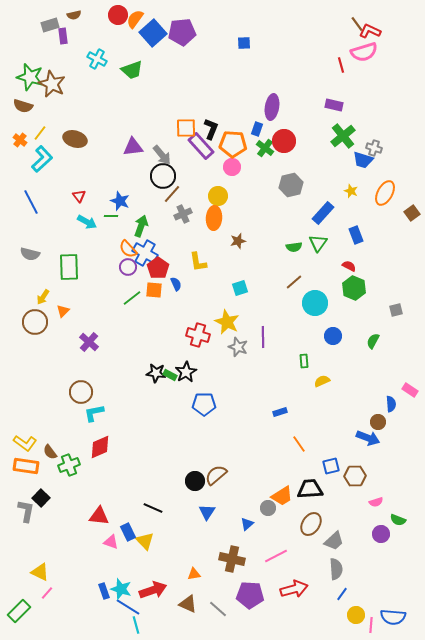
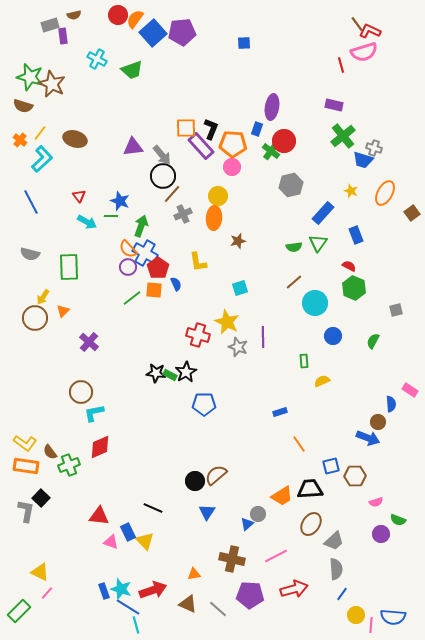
green cross at (265, 148): moved 6 px right, 3 px down
brown circle at (35, 322): moved 4 px up
gray circle at (268, 508): moved 10 px left, 6 px down
